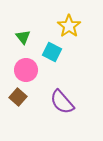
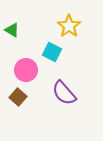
green triangle: moved 11 px left, 7 px up; rotated 21 degrees counterclockwise
purple semicircle: moved 2 px right, 9 px up
